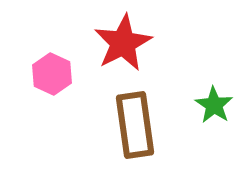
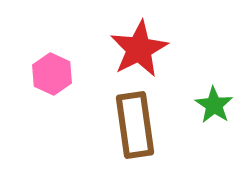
red star: moved 16 px right, 6 px down
